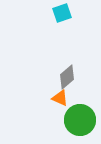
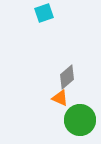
cyan square: moved 18 px left
